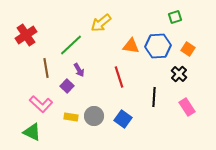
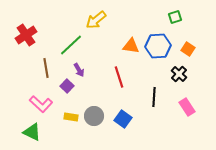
yellow arrow: moved 5 px left, 3 px up
